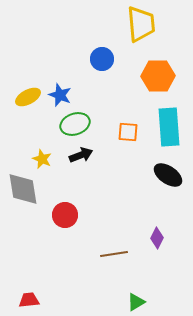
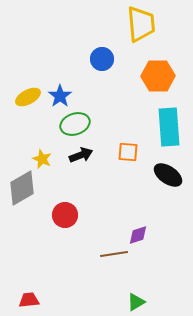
blue star: moved 1 px down; rotated 15 degrees clockwise
orange square: moved 20 px down
gray diamond: moved 1 px left, 1 px up; rotated 69 degrees clockwise
purple diamond: moved 19 px left, 3 px up; rotated 45 degrees clockwise
